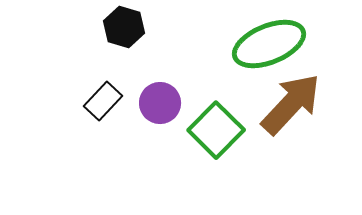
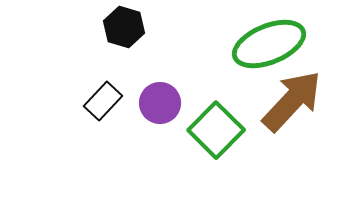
brown arrow: moved 1 px right, 3 px up
